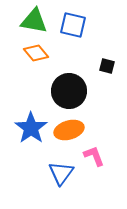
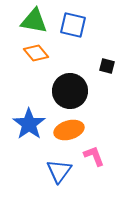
black circle: moved 1 px right
blue star: moved 2 px left, 4 px up
blue triangle: moved 2 px left, 2 px up
